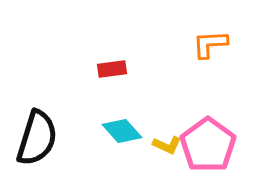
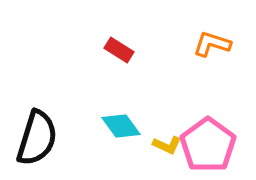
orange L-shape: moved 2 px right; rotated 21 degrees clockwise
red rectangle: moved 7 px right, 19 px up; rotated 40 degrees clockwise
cyan diamond: moved 1 px left, 5 px up; rotated 6 degrees clockwise
